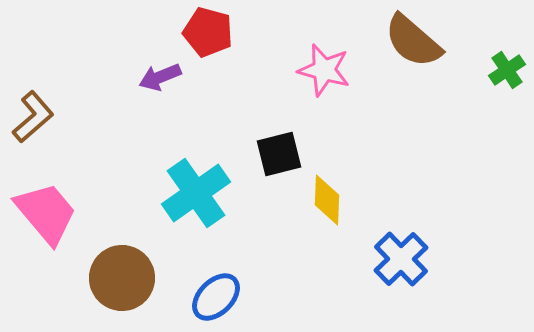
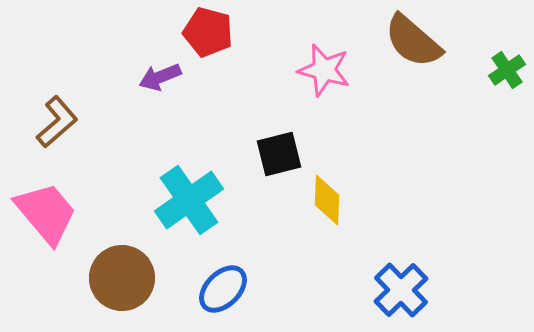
brown L-shape: moved 24 px right, 5 px down
cyan cross: moved 7 px left, 7 px down
blue cross: moved 31 px down
blue ellipse: moved 7 px right, 8 px up
